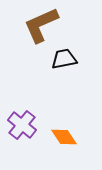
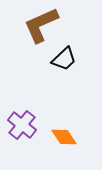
black trapezoid: rotated 148 degrees clockwise
